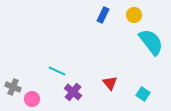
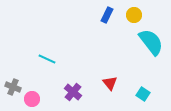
blue rectangle: moved 4 px right
cyan line: moved 10 px left, 12 px up
